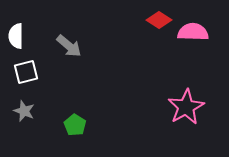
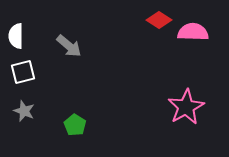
white square: moved 3 px left
